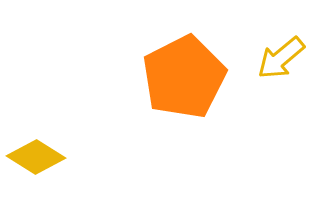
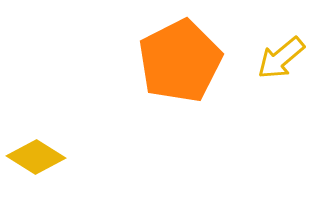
orange pentagon: moved 4 px left, 16 px up
